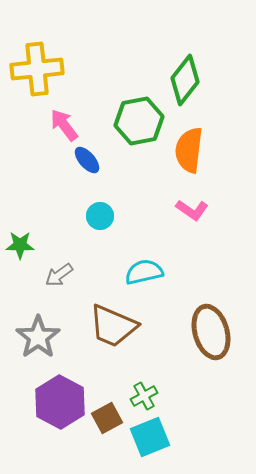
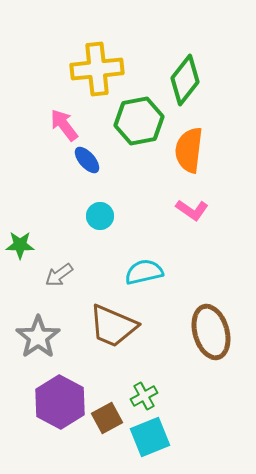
yellow cross: moved 60 px right
